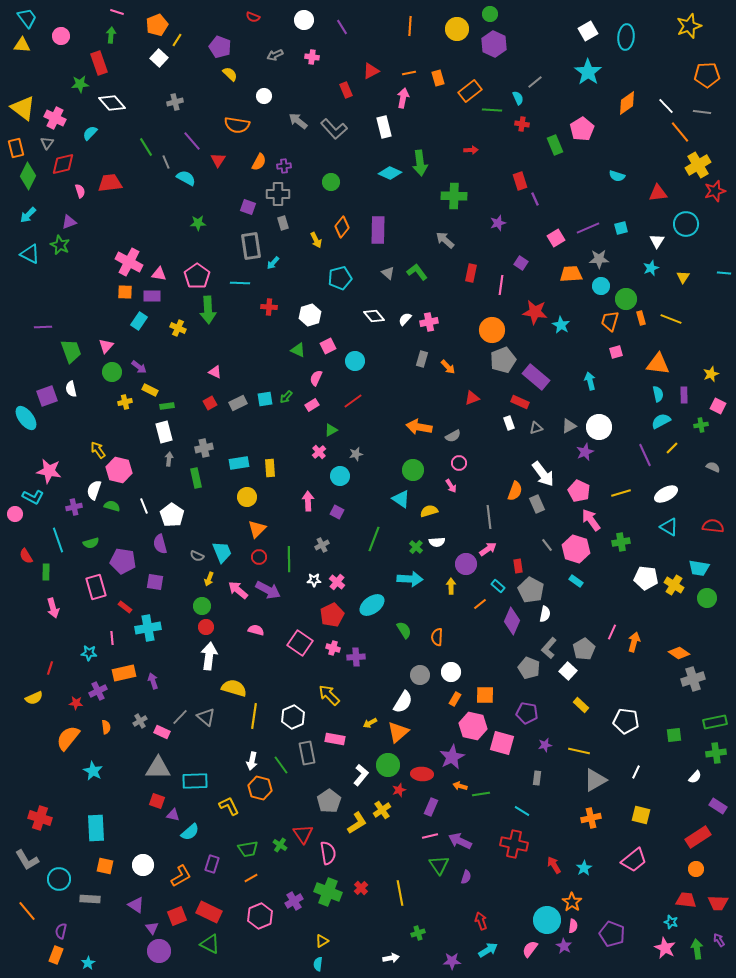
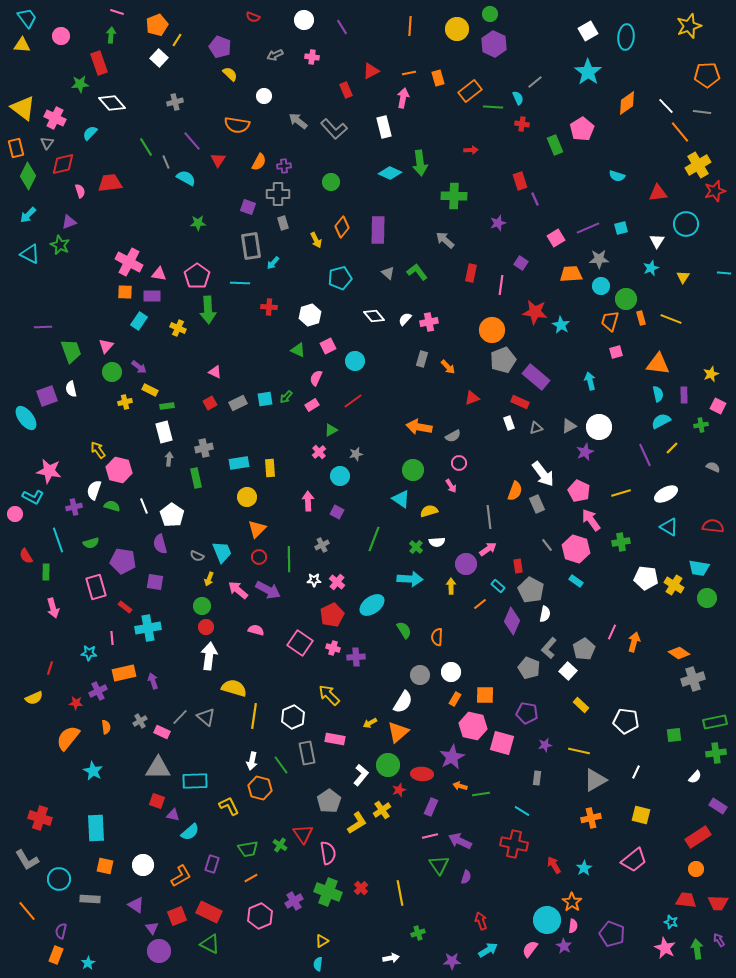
green line at (492, 110): moved 1 px right, 3 px up
